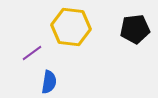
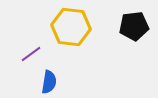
black pentagon: moved 1 px left, 3 px up
purple line: moved 1 px left, 1 px down
